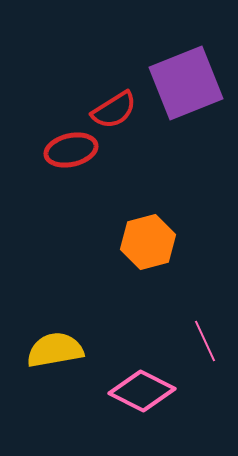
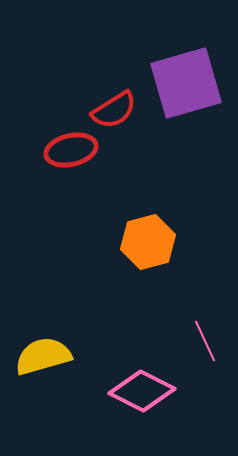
purple square: rotated 6 degrees clockwise
yellow semicircle: moved 12 px left, 6 px down; rotated 6 degrees counterclockwise
